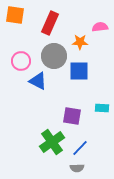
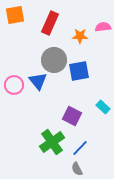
orange square: rotated 18 degrees counterclockwise
pink semicircle: moved 3 px right
orange star: moved 6 px up
gray circle: moved 4 px down
pink circle: moved 7 px left, 24 px down
blue square: rotated 10 degrees counterclockwise
blue triangle: rotated 24 degrees clockwise
cyan rectangle: moved 1 px right, 1 px up; rotated 40 degrees clockwise
purple square: rotated 18 degrees clockwise
gray semicircle: moved 1 px down; rotated 64 degrees clockwise
